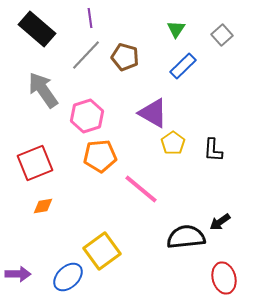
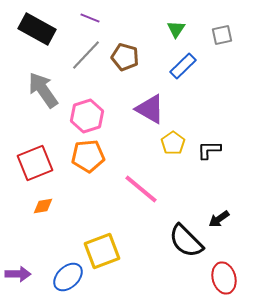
purple line: rotated 60 degrees counterclockwise
black rectangle: rotated 12 degrees counterclockwise
gray square: rotated 30 degrees clockwise
purple triangle: moved 3 px left, 4 px up
black L-shape: moved 4 px left; rotated 85 degrees clockwise
orange pentagon: moved 12 px left
black arrow: moved 1 px left, 3 px up
black semicircle: moved 4 px down; rotated 129 degrees counterclockwise
yellow square: rotated 15 degrees clockwise
